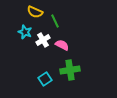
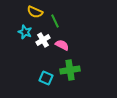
cyan square: moved 1 px right, 1 px up; rotated 32 degrees counterclockwise
